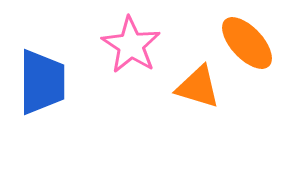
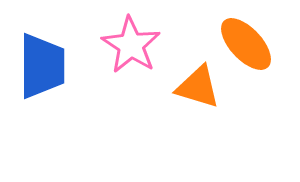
orange ellipse: moved 1 px left, 1 px down
blue trapezoid: moved 16 px up
